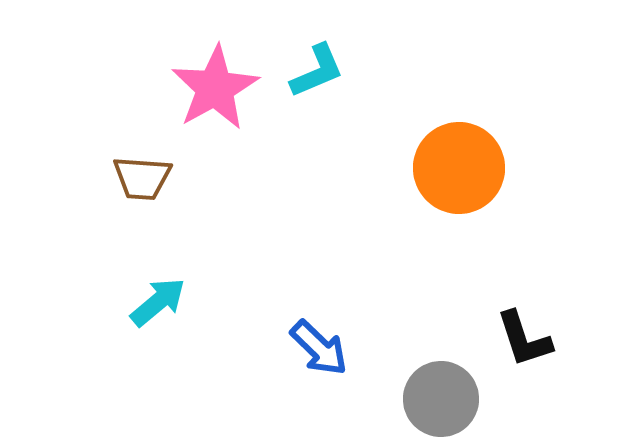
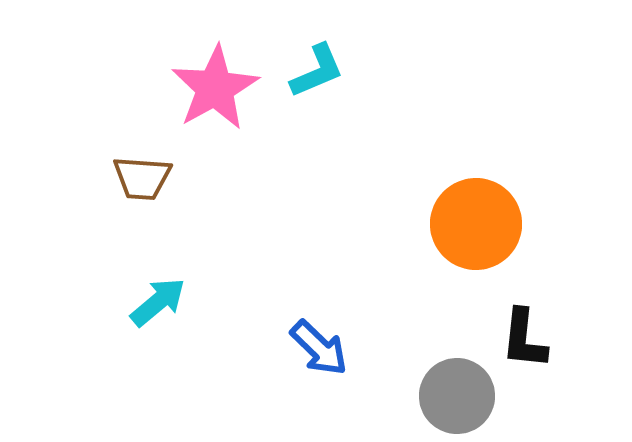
orange circle: moved 17 px right, 56 px down
black L-shape: rotated 24 degrees clockwise
gray circle: moved 16 px right, 3 px up
